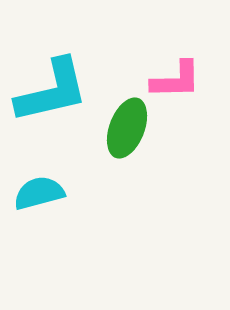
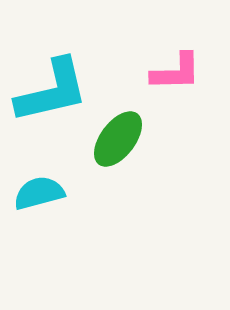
pink L-shape: moved 8 px up
green ellipse: moved 9 px left, 11 px down; rotated 16 degrees clockwise
